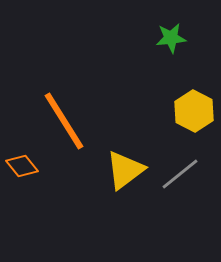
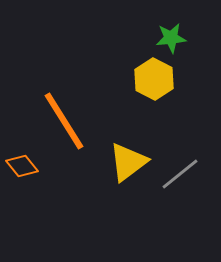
yellow hexagon: moved 40 px left, 32 px up
yellow triangle: moved 3 px right, 8 px up
